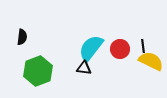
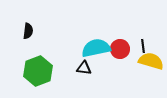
black semicircle: moved 6 px right, 6 px up
cyan semicircle: moved 5 px right; rotated 40 degrees clockwise
yellow semicircle: rotated 10 degrees counterclockwise
